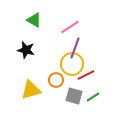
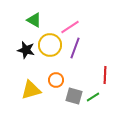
yellow circle: moved 22 px left, 19 px up
red line: moved 19 px right; rotated 60 degrees counterclockwise
